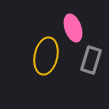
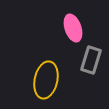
yellow ellipse: moved 24 px down
